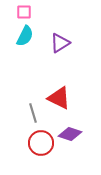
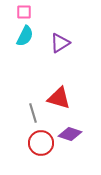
red triangle: rotated 10 degrees counterclockwise
